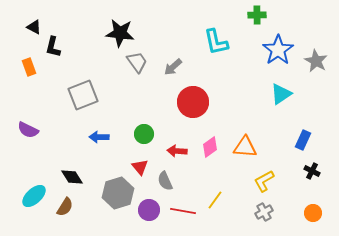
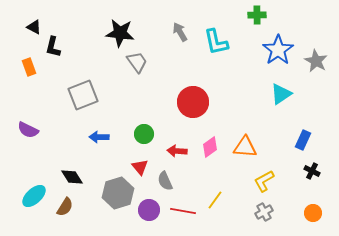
gray arrow: moved 7 px right, 35 px up; rotated 102 degrees clockwise
